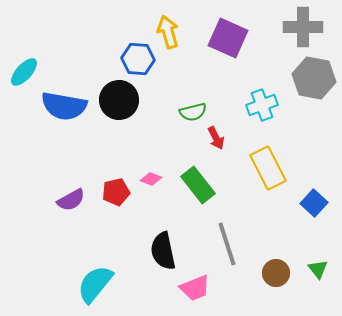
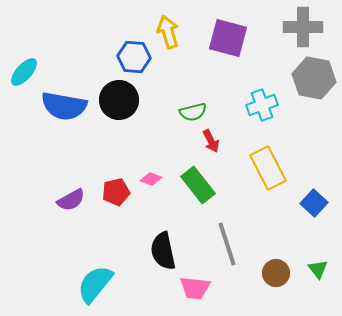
purple square: rotated 9 degrees counterclockwise
blue hexagon: moved 4 px left, 2 px up
red arrow: moved 5 px left, 3 px down
pink trapezoid: rotated 28 degrees clockwise
